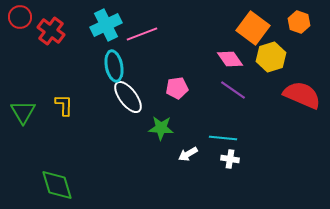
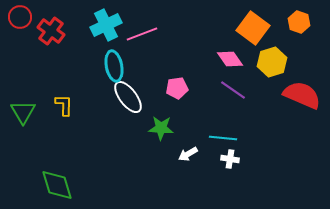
yellow hexagon: moved 1 px right, 5 px down
